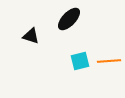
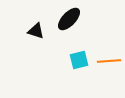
black triangle: moved 5 px right, 5 px up
cyan square: moved 1 px left, 1 px up
